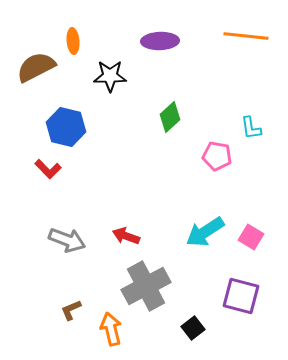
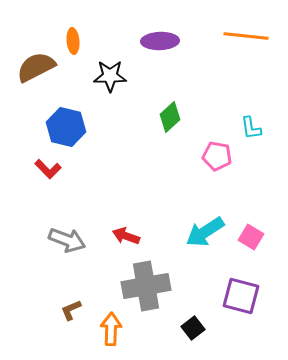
gray cross: rotated 18 degrees clockwise
orange arrow: rotated 16 degrees clockwise
